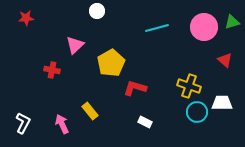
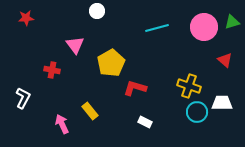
pink triangle: rotated 24 degrees counterclockwise
white L-shape: moved 25 px up
